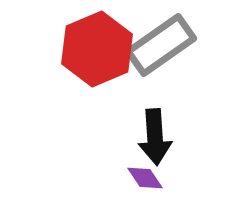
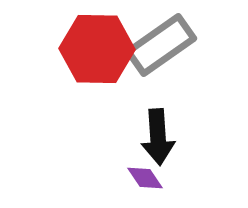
red hexagon: rotated 24 degrees clockwise
black arrow: moved 3 px right
